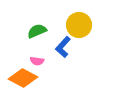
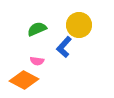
green semicircle: moved 2 px up
blue L-shape: moved 1 px right
orange diamond: moved 1 px right, 2 px down
